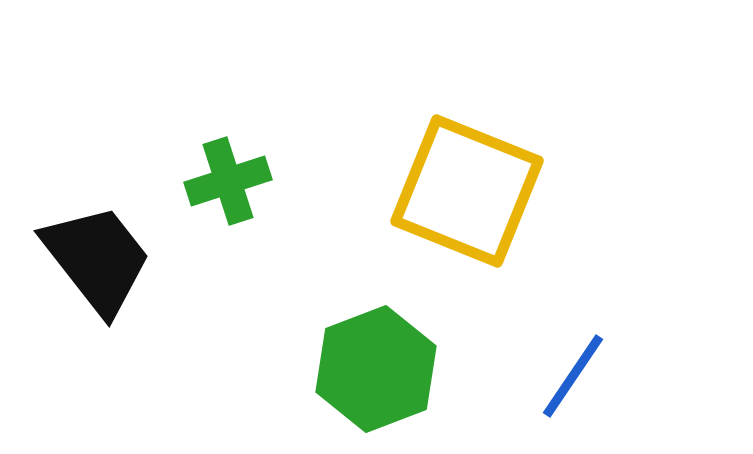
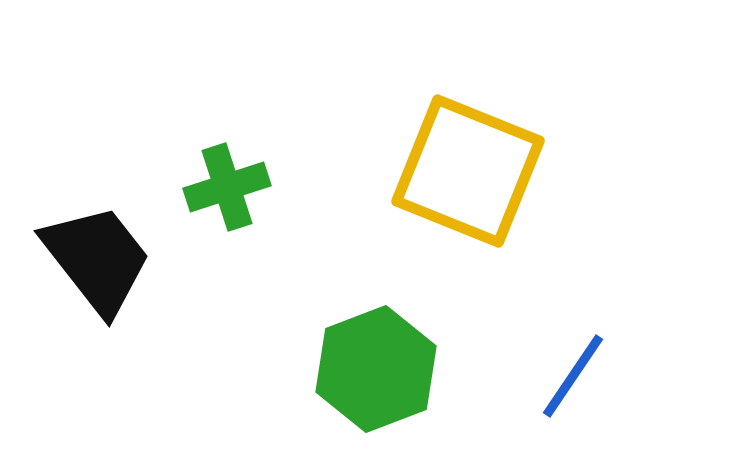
green cross: moved 1 px left, 6 px down
yellow square: moved 1 px right, 20 px up
